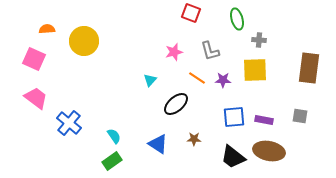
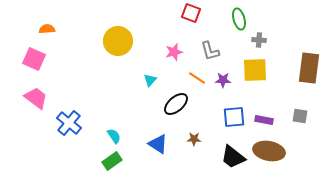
green ellipse: moved 2 px right
yellow circle: moved 34 px right
